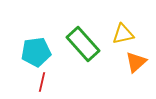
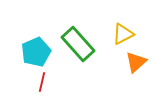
yellow triangle: rotated 15 degrees counterclockwise
green rectangle: moved 5 px left
cyan pentagon: rotated 16 degrees counterclockwise
